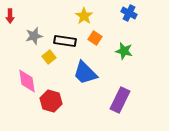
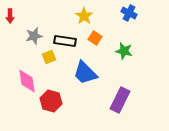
yellow square: rotated 16 degrees clockwise
